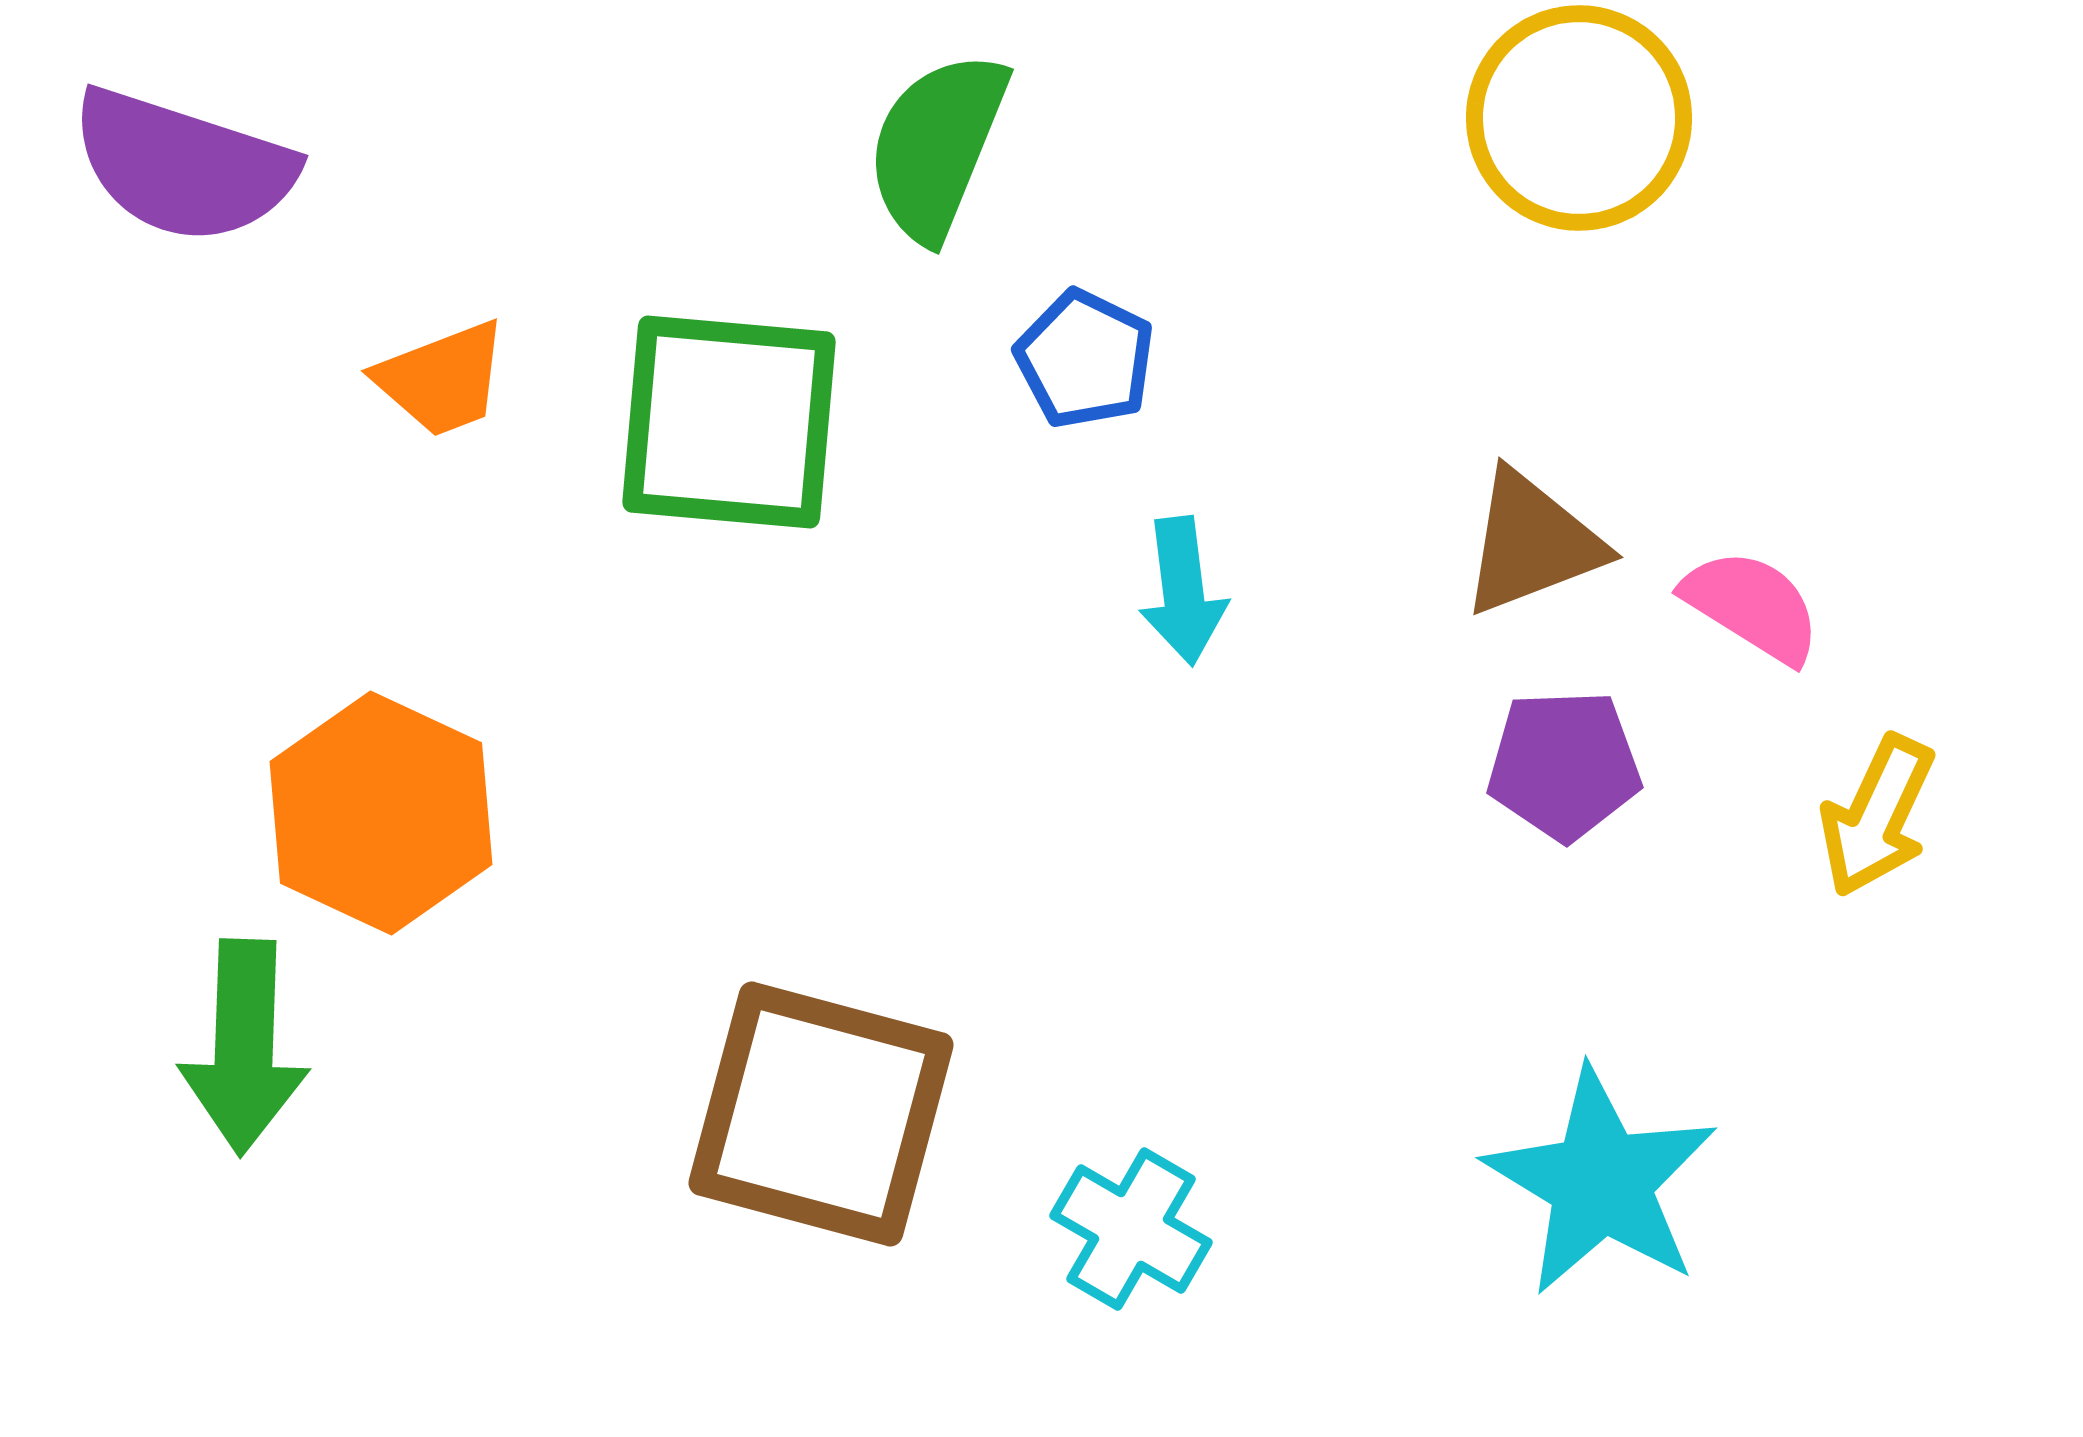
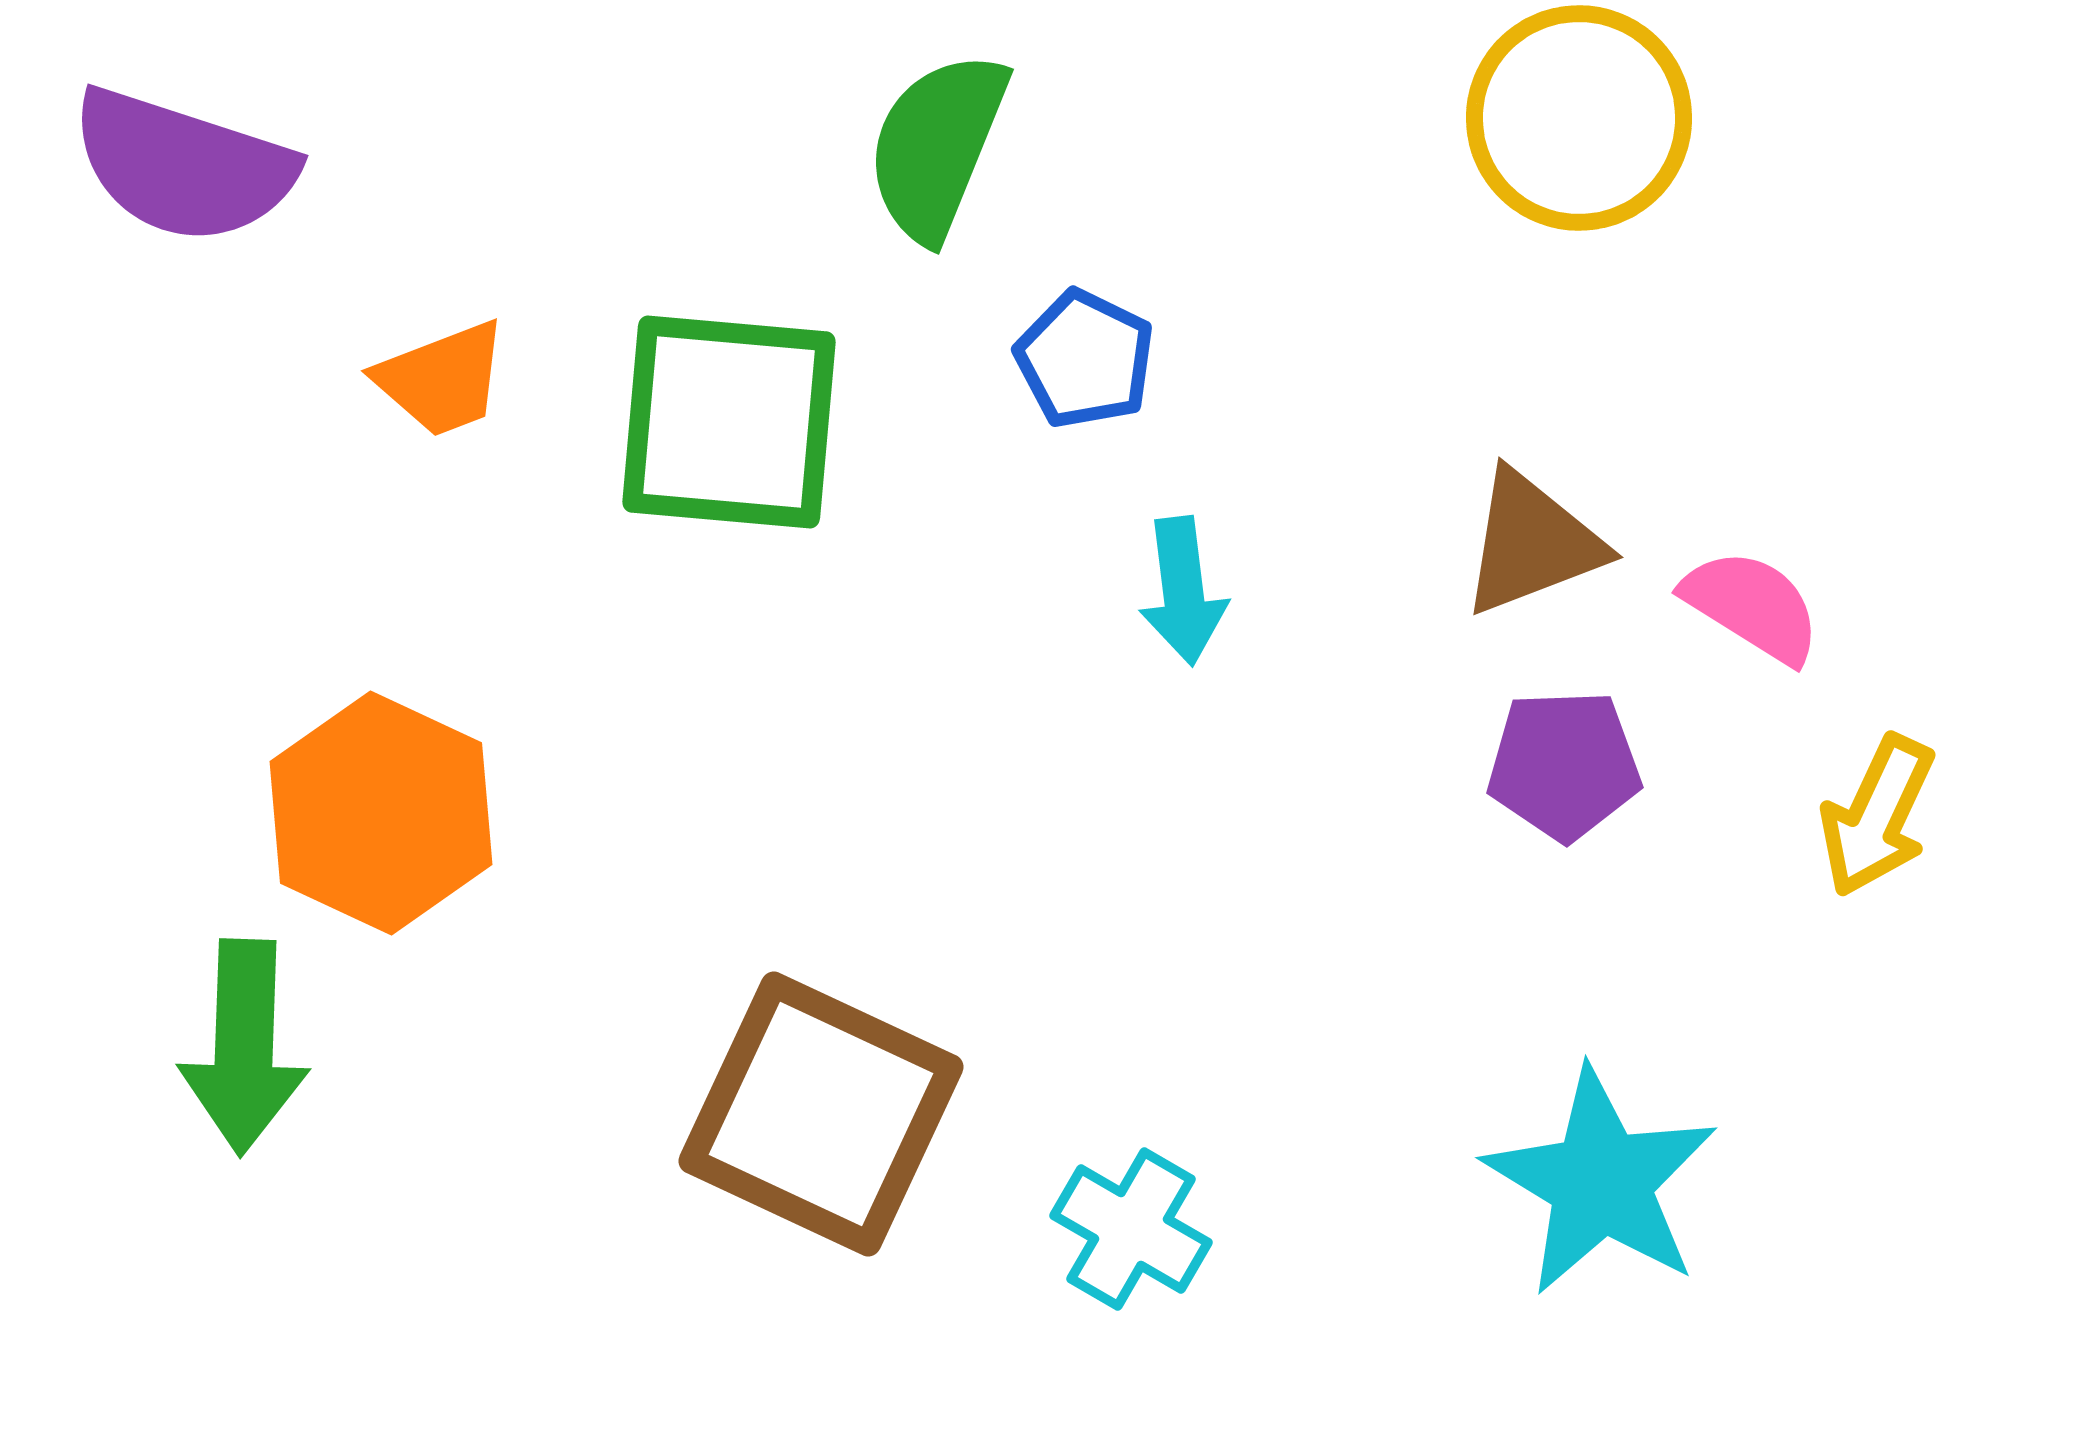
brown square: rotated 10 degrees clockwise
